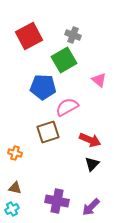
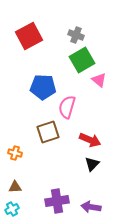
gray cross: moved 3 px right
green square: moved 18 px right
pink semicircle: rotated 45 degrees counterclockwise
brown triangle: moved 1 px up; rotated 16 degrees counterclockwise
purple cross: rotated 20 degrees counterclockwise
purple arrow: rotated 54 degrees clockwise
